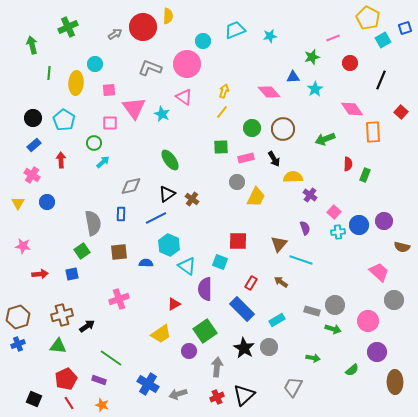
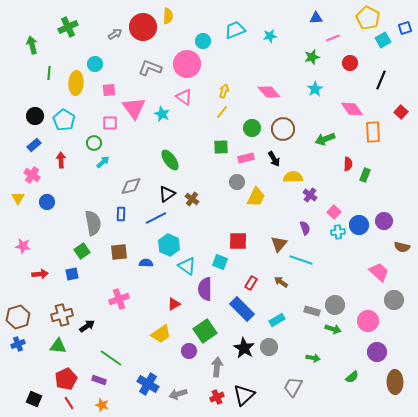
blue triangle at (293, 77): moved 23 px right, 59 px up
black circle at (33, 118): moved 2 px right, 2 px up
yellow triangle at (18, 203): moved 5 px up
green semicircle at (352, 370): moved 7 px down
